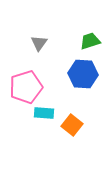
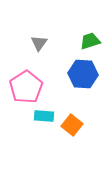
pink pentagon: rotated 16 degrees counterclockwise
cyan rectangle: moved 3 px down
